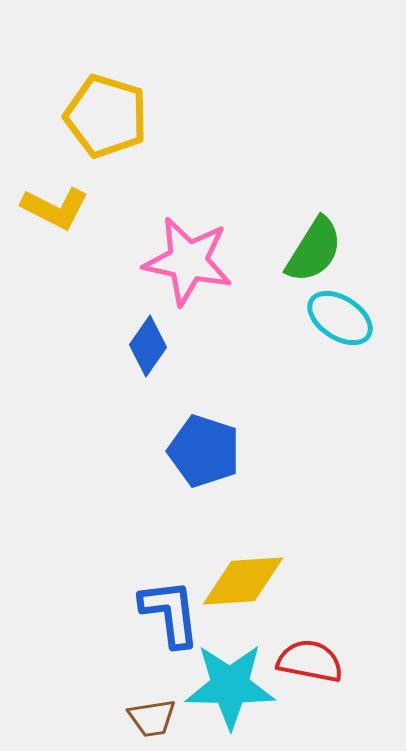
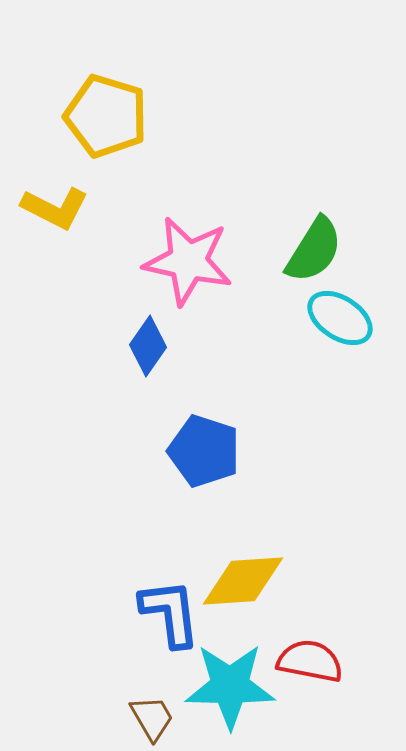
brown trapezoid: rotated 111 degrees counterclockwise
